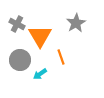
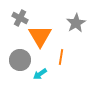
gray cross: moved 3 px right, 6 px up
orange line: rotated 28 degrees clockwise
